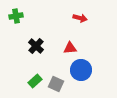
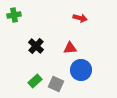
green cross: moved 2 px left, 1 px up
